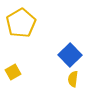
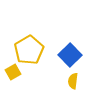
yellow pentagon: moved 8 px right, 27 px down
yellow semicircle: moved 2 px down
